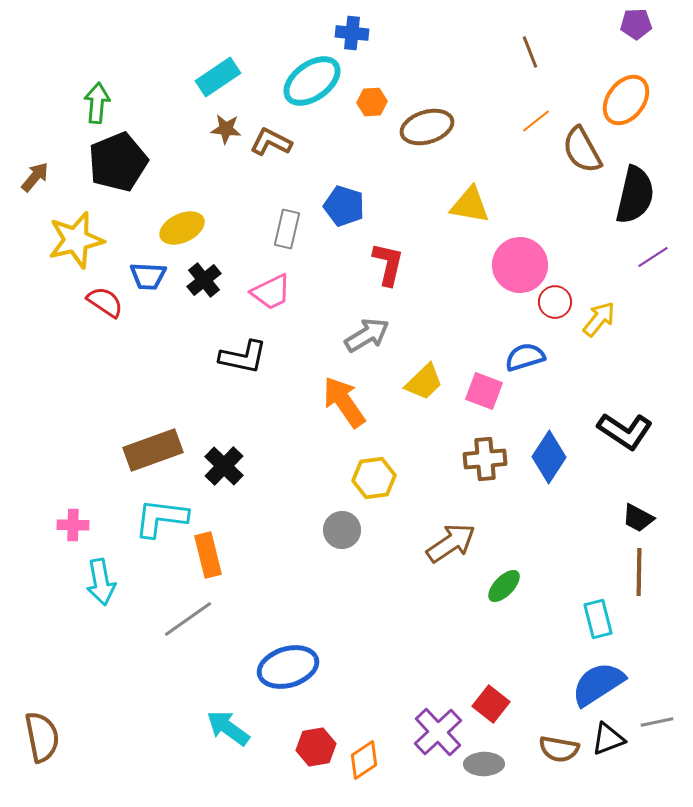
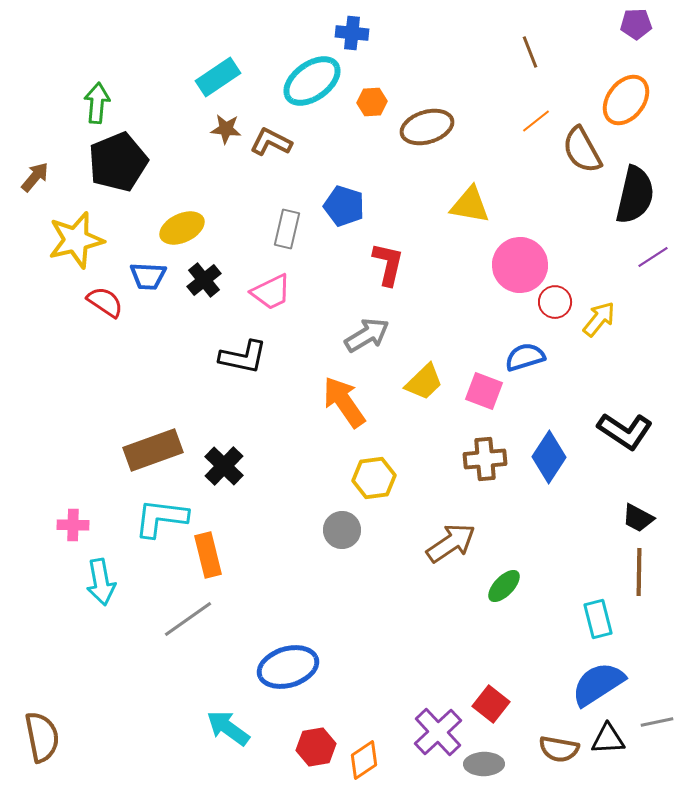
black triangle at (608, 739): rotated 18 degrees clockwise
